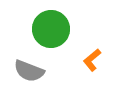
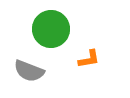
orange L-shape: moved 3 px left, 1 px up; rotated 150 degrees counterclockwise
